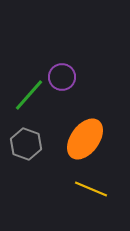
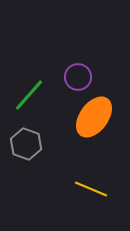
purple circle: moved 16 px right
orange ellipse: moved 9 px right, 22 px up
